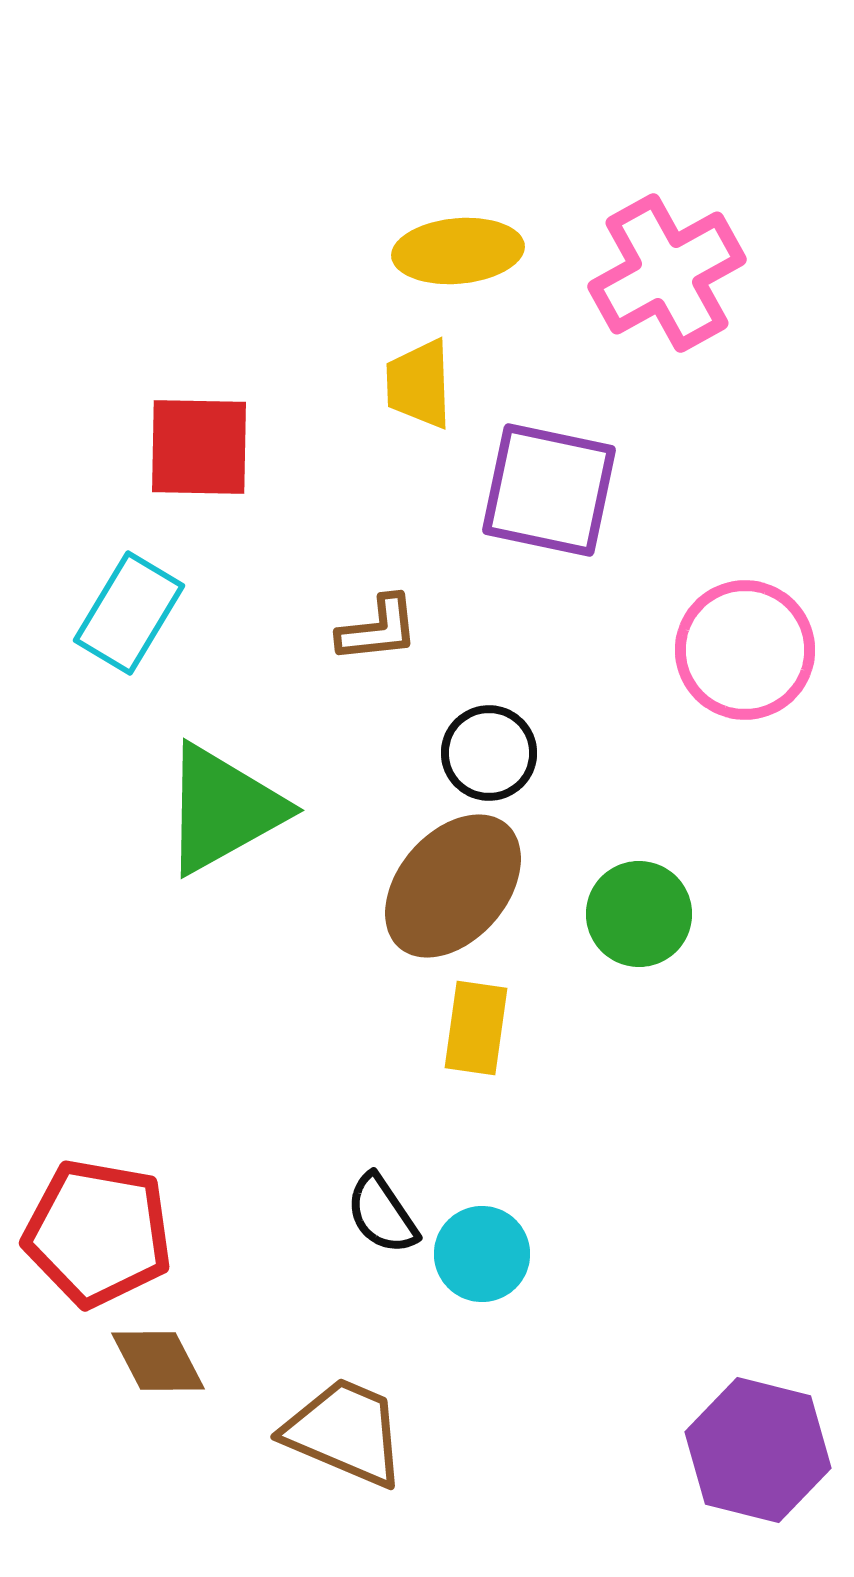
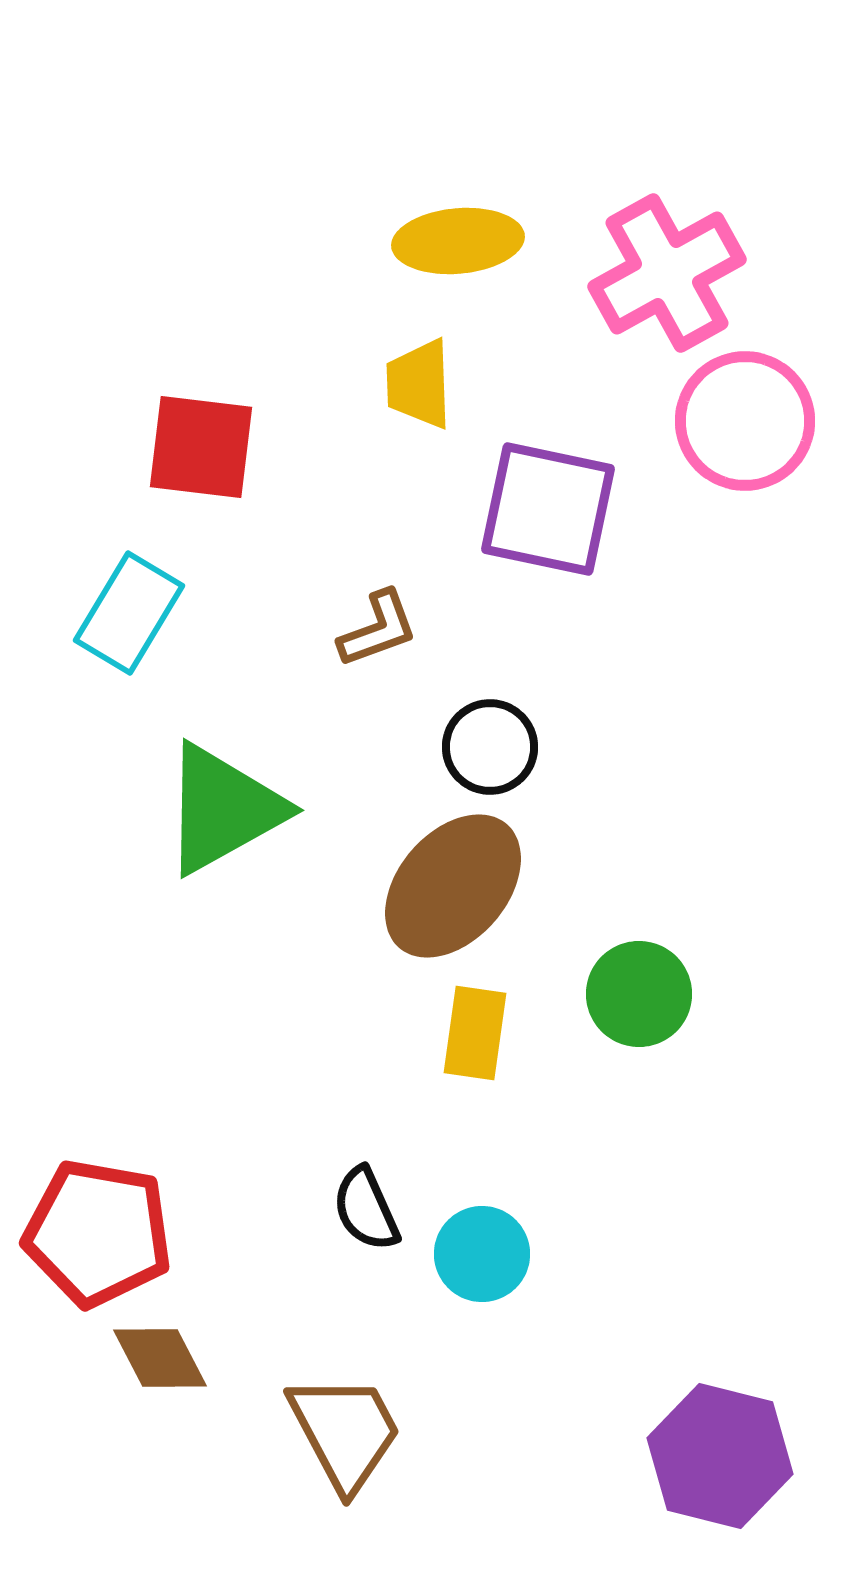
yellow ellipse: moved 10 px up
red square: moved 2 px right; rotated 6 degrees clockwise
purple square: moved 1 px left, 19 px down
brown L-shape: rotated 14 degrees counterclockwise
pink circle: moved 229 px up
black circle: moved 1 px right, 6 px up
green circle: moved 80 px down
yellow rectangle: moved 1 px left, 5 px down
black semicircle: moved 16 px left, 5 px up; rotated 10 degrees clockwise
brown diamond: moved 2 px right, 3 px up
brown trapezoid: rotated 39 degrees clockwise
purple hexagon: moved 38 px left, 6 px down
